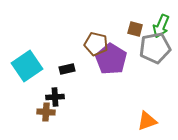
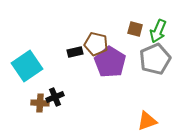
green arrow: moved 3 px left, 5 px down
gray pentagon: moved 11 px down; rotated 12 degrees counterclockwise
purple pentagon: moved 1 px left, 3 px down
black rectangle: moved 8 px right, 17 px up
black cross: rotated 18 degrees counterclockwise
brown cross: moved 6 px left, 9 px up
